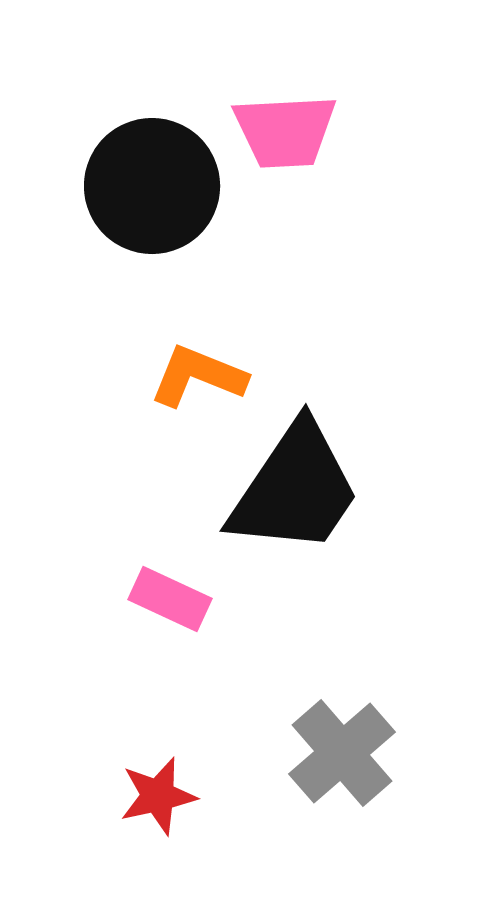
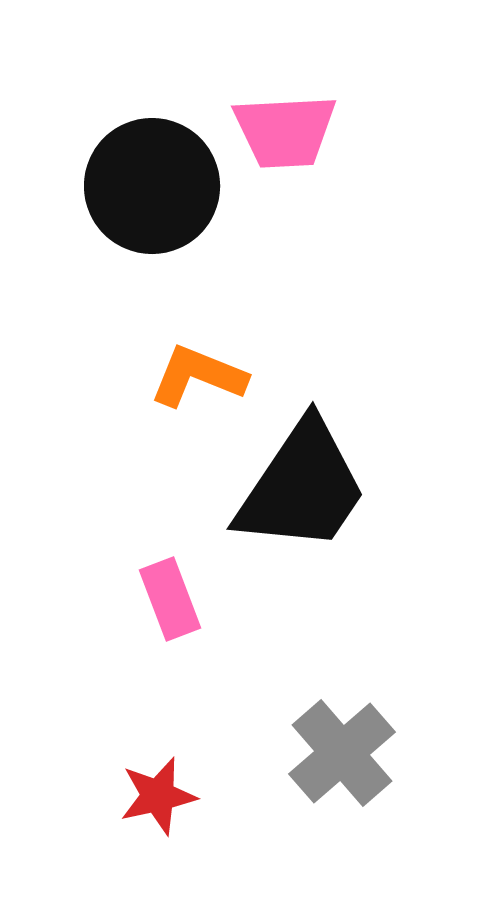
black trapezoid: moved 7 px right, 2 px up
pink rectangle: rotated 44 degrees clockwise
